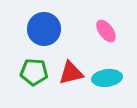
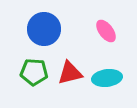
red triangle: moved 1 px left
